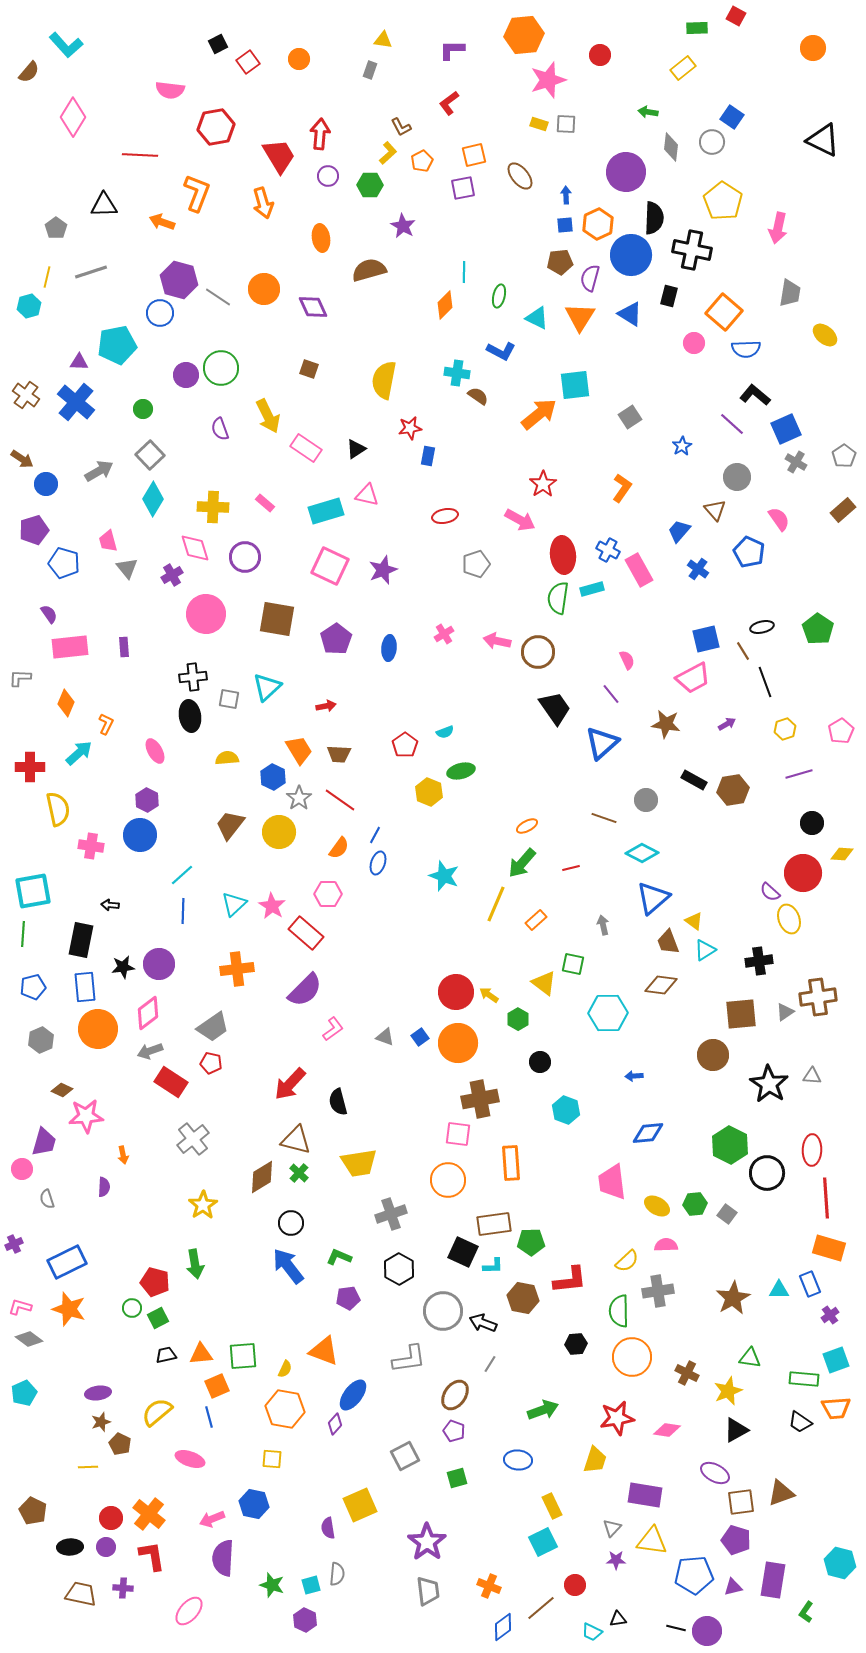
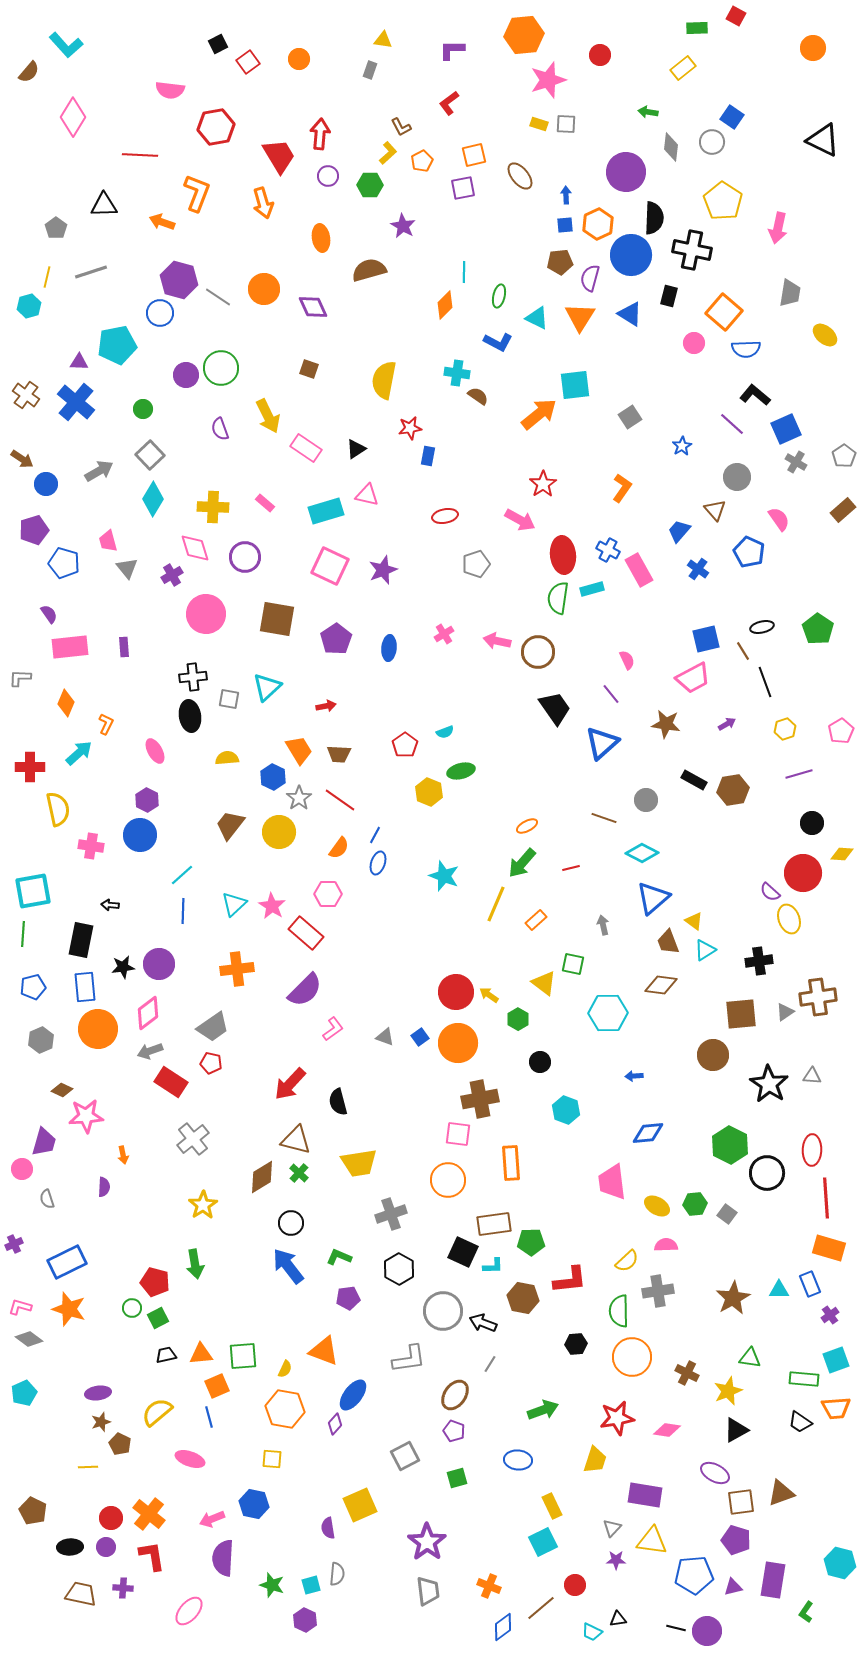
blue L-shape at (501, 351): moved 3 px left, 9 px up
